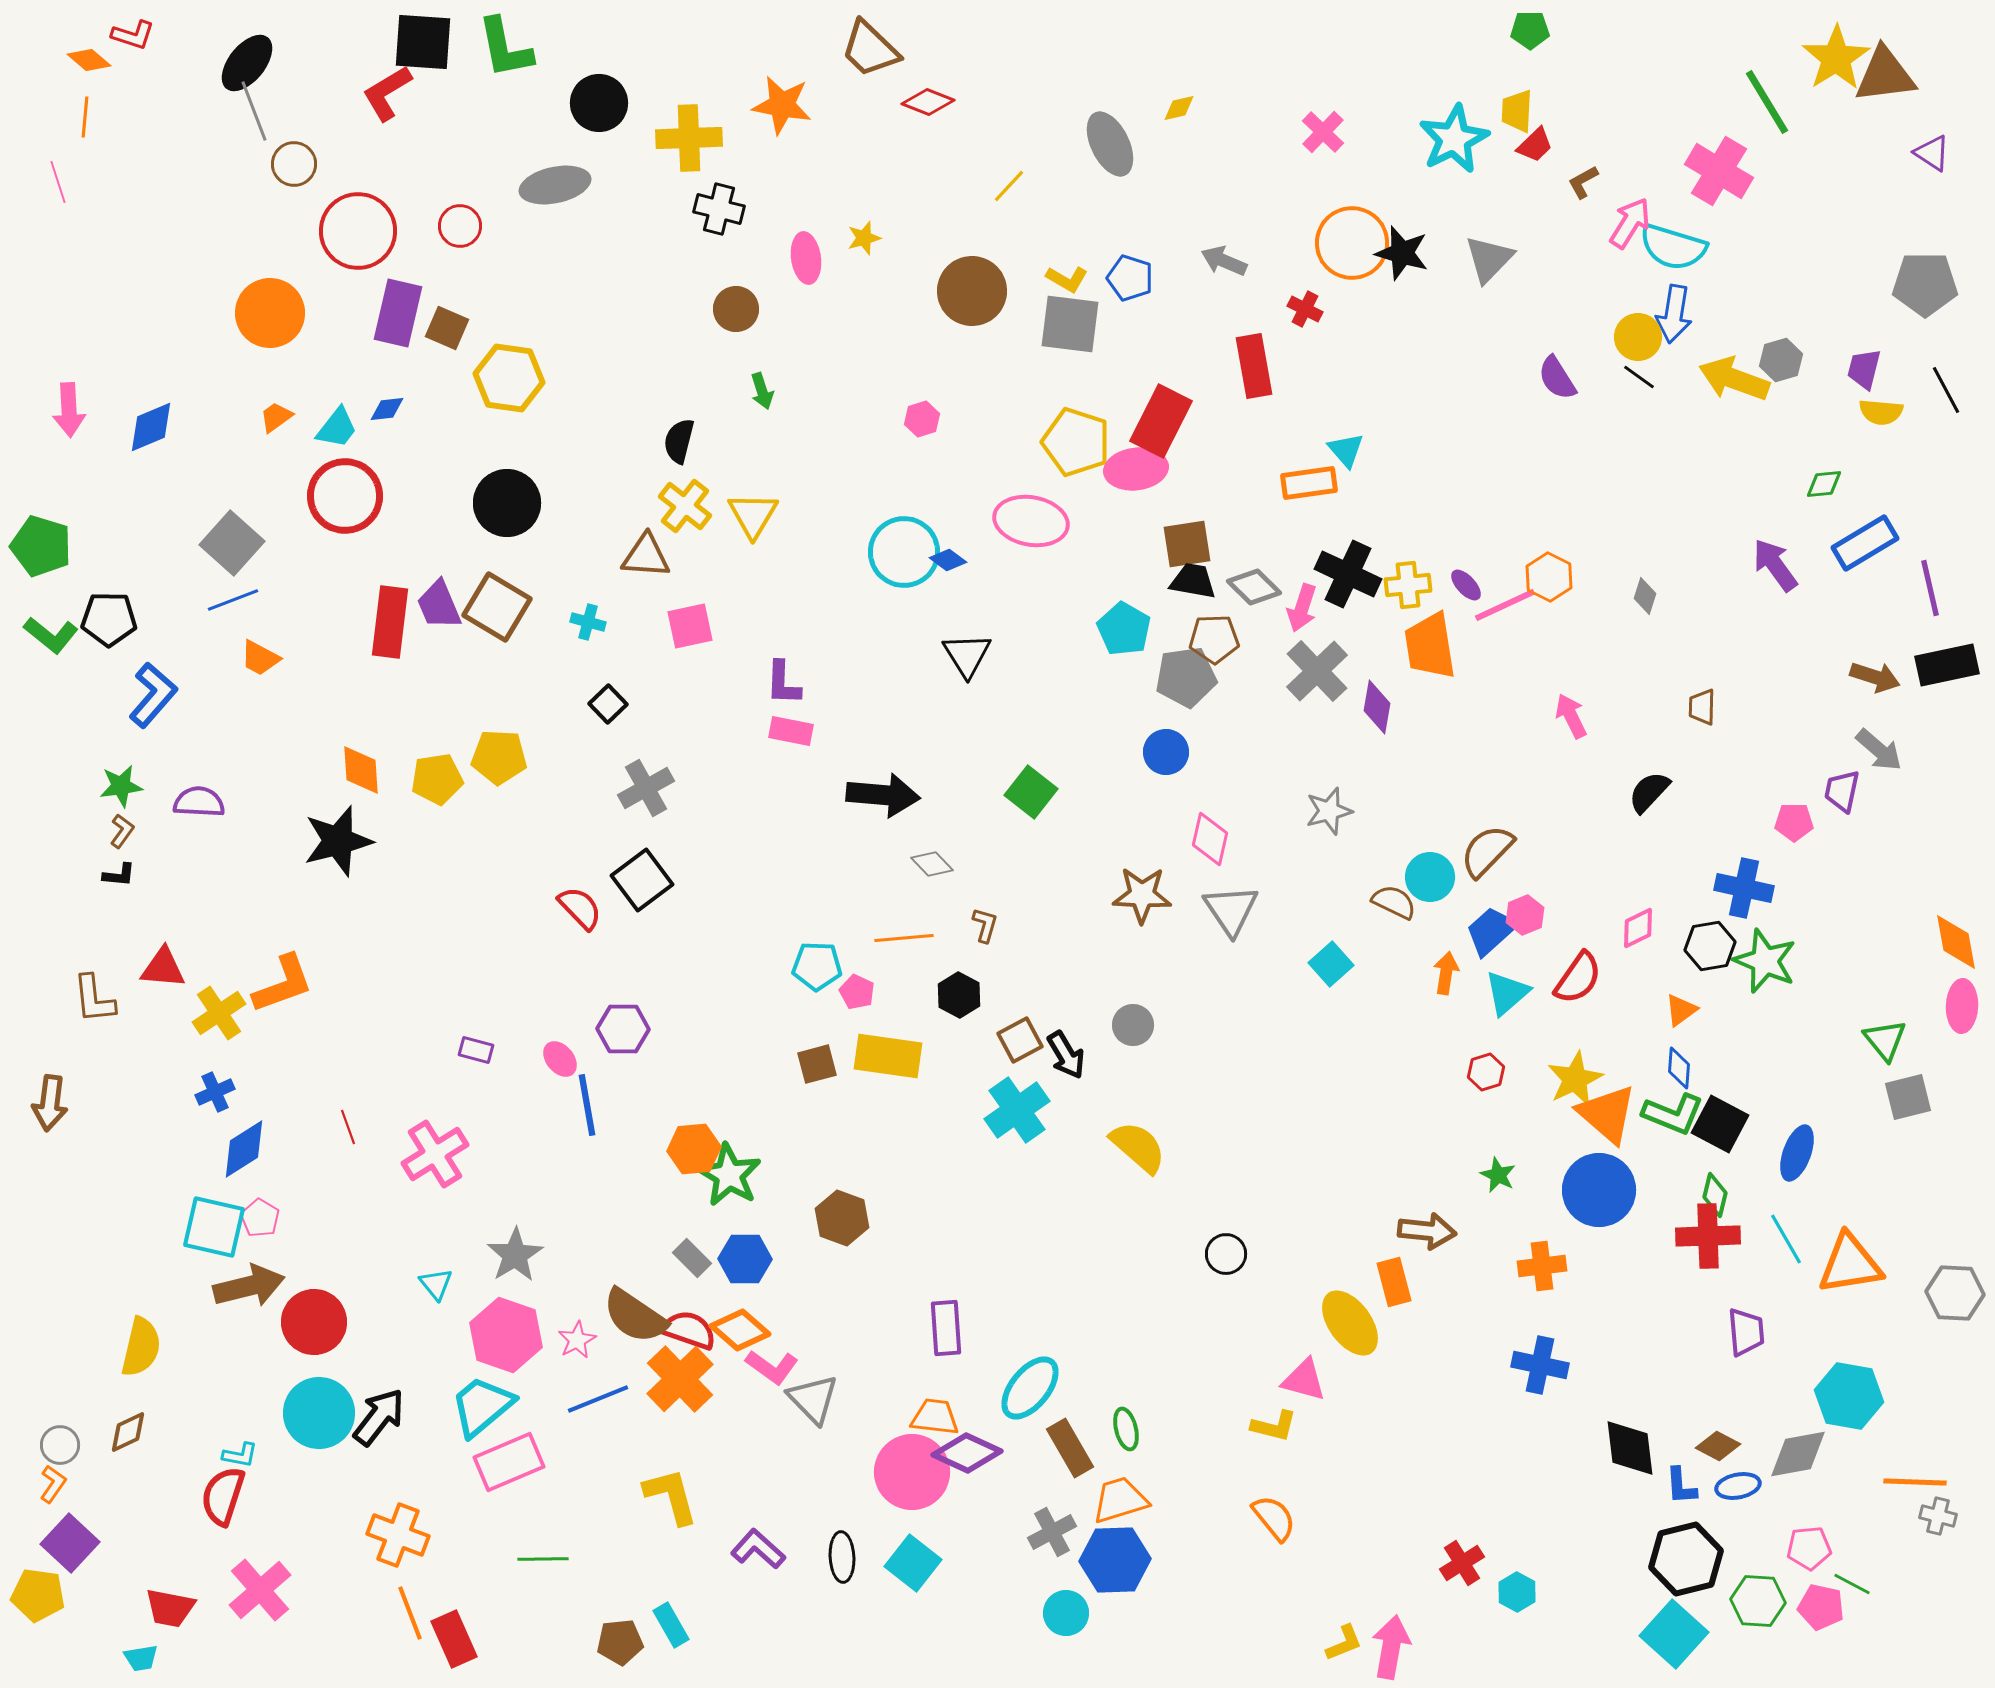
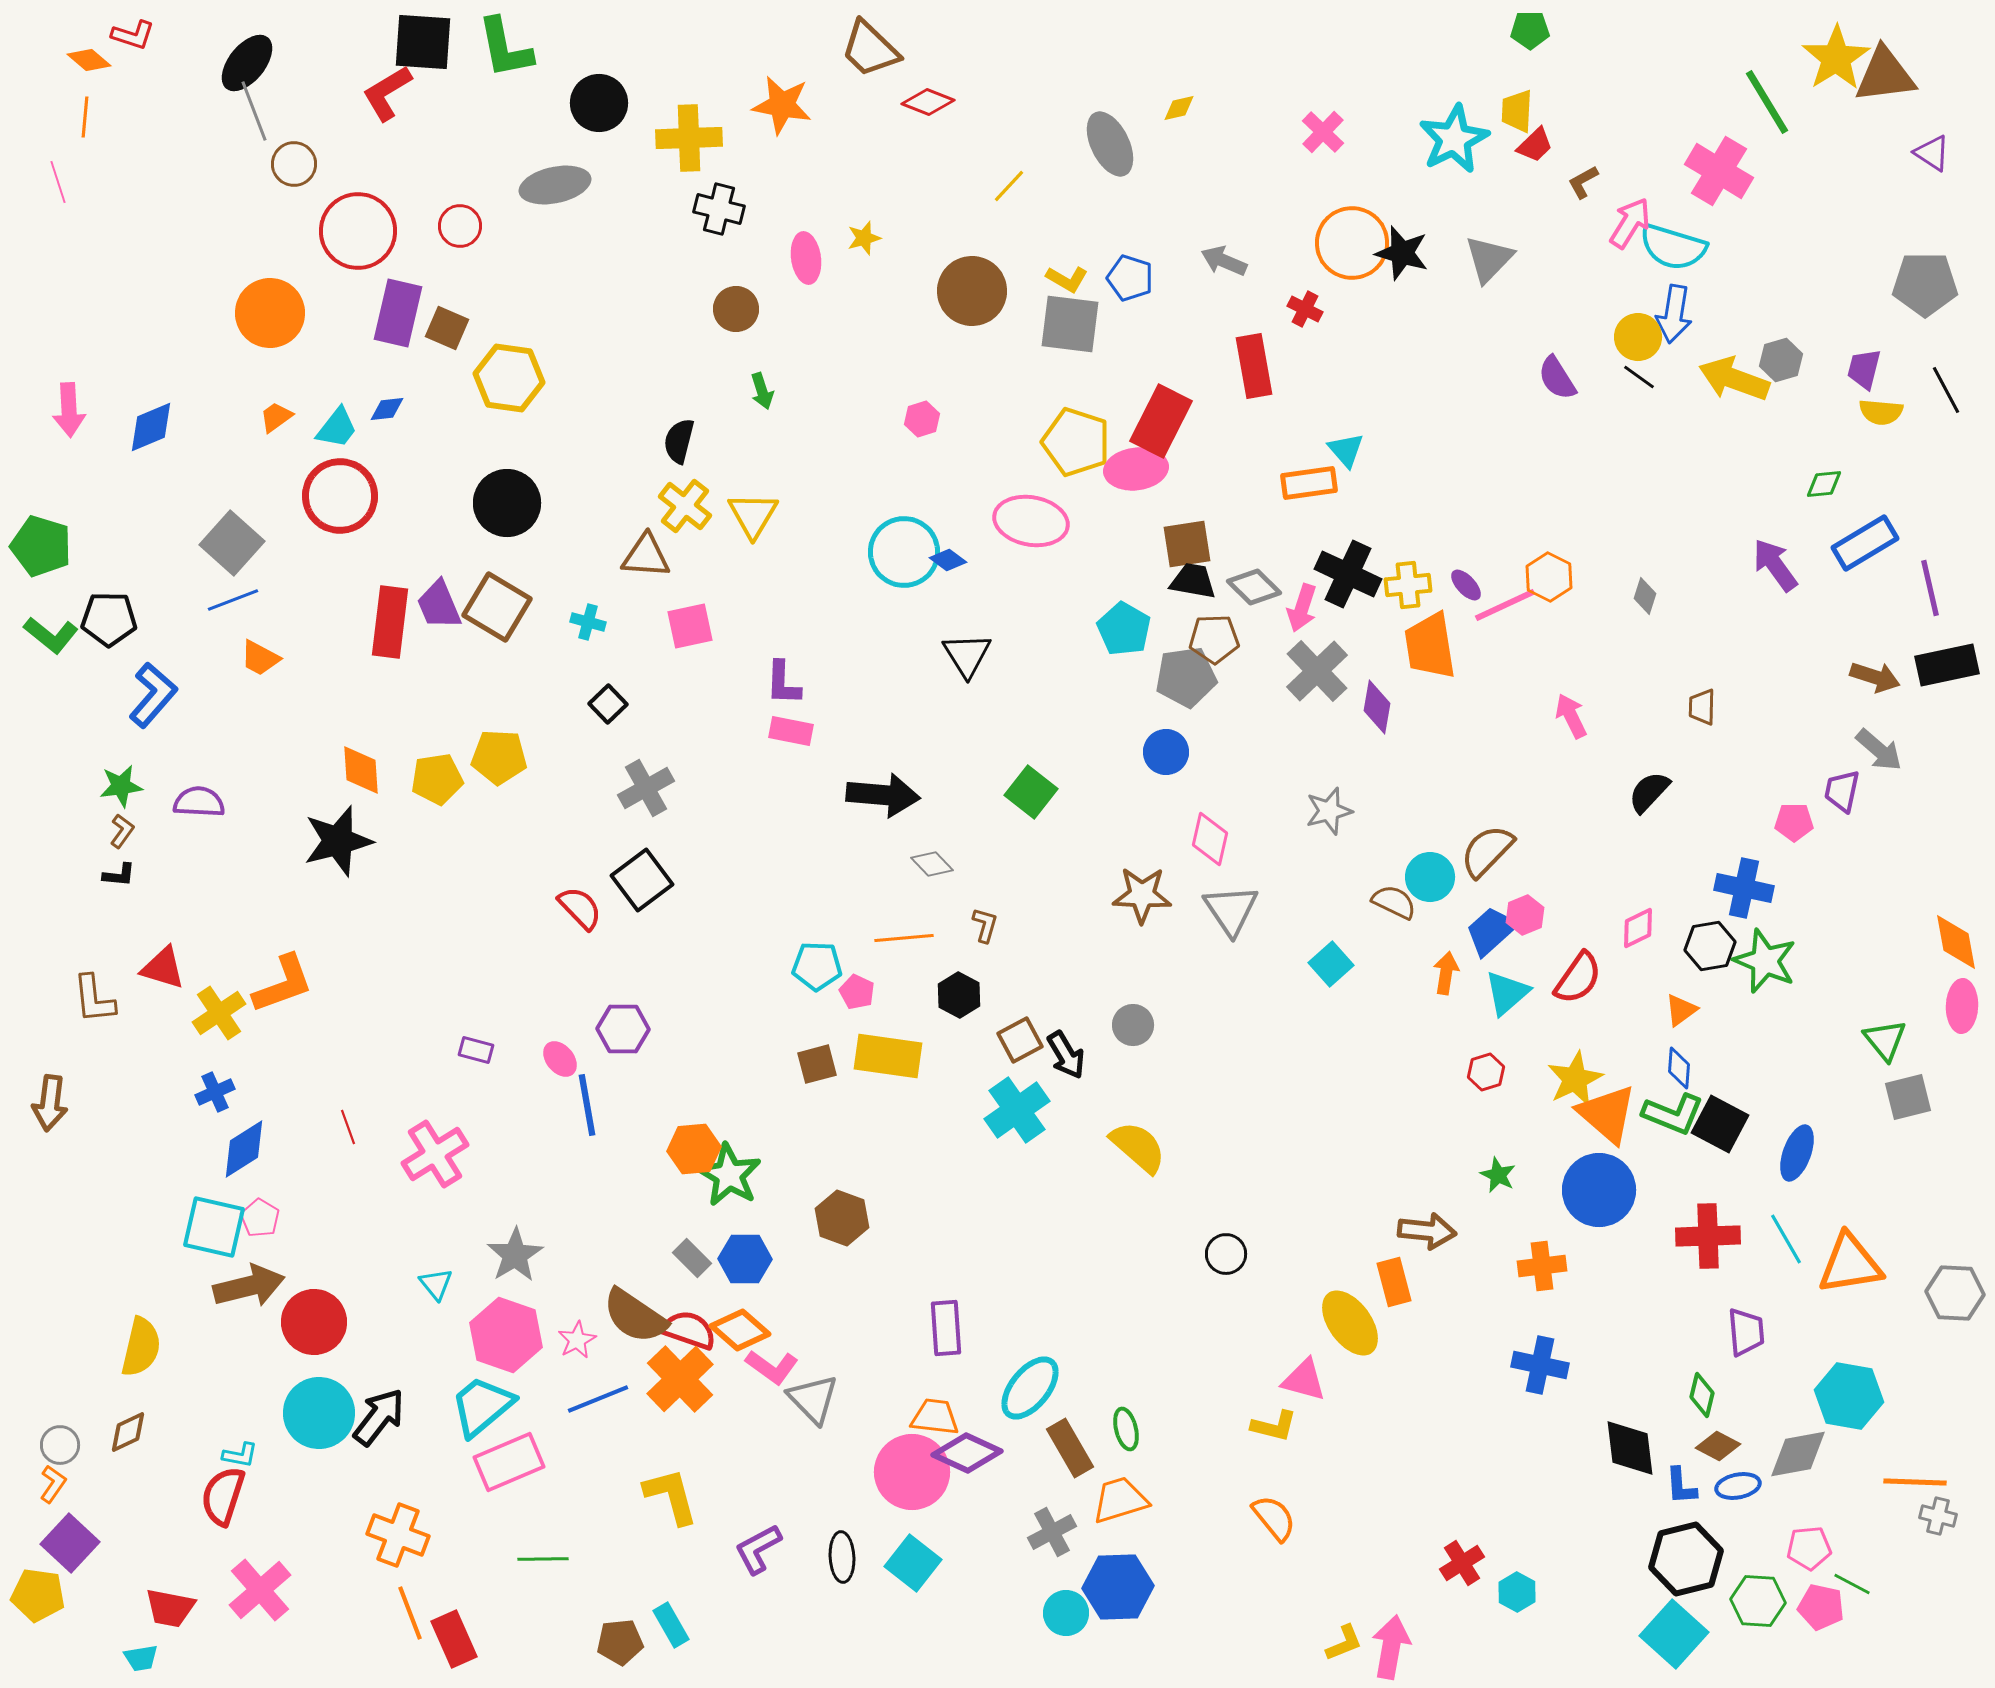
red circle at (345, 496): moved 5 px left
red triangle at (163, 968): rotated 12 degrees clockwise
green diamond at (1715, 1195): moved 13 px left, 200 px down
purple L-shape at (758, 1549): rotated 70 degrees counterclockwise
blue hexagon at (1115, 1560): moved 3 px right, 27 px down
